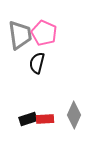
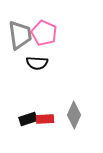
black semicircle: rotated 100 degrees counterclockwise
